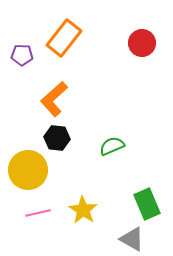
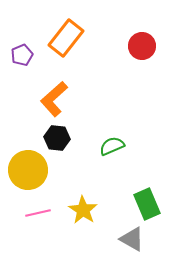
orange rectangle: moved 2 px right
red circle: moved 3 px down
purple pentagon: rotated 25 degrees counterclockwise
